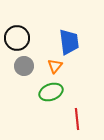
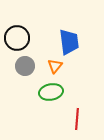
gray circle: moved 1 px right
green ellipse: rotated 10 degrees clockwise
red line: rotated 10 degrees clockwise
